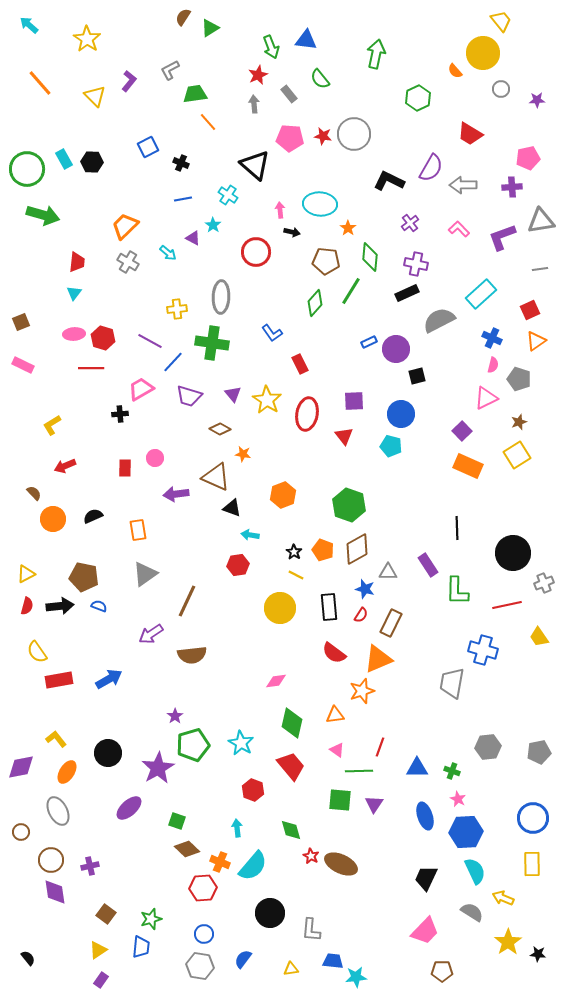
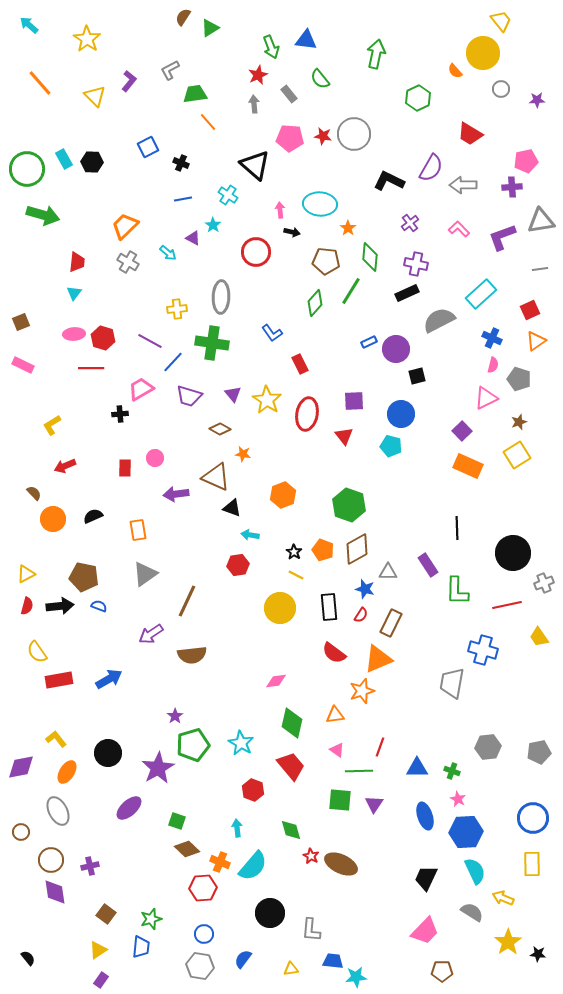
pink pentagon at (528, 158): moved 2 px left, 3 px down
